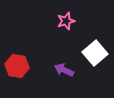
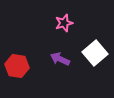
pink star: moved 2 px left, 2 px down
purple arrow: moved 4 px left, 11 px up
